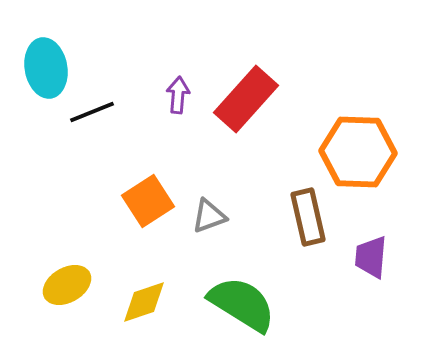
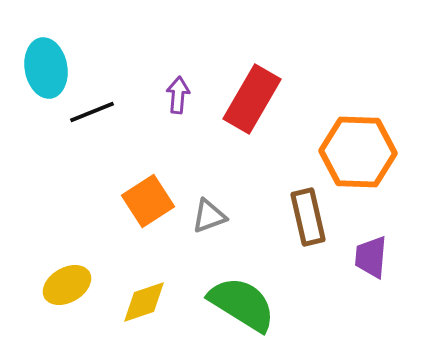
red rectangle: moved 6 px right; rotated 12 degrees counterclockwise
